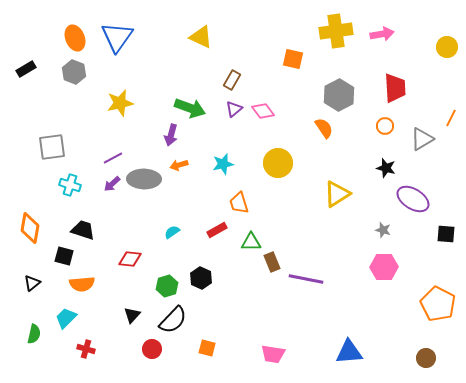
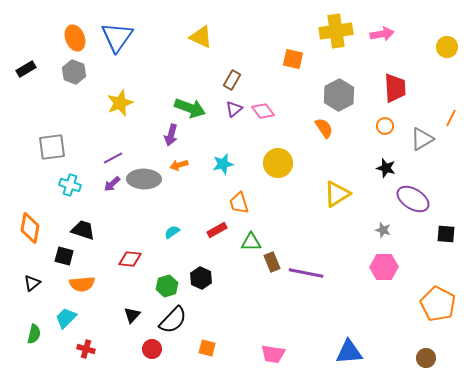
yellow star at (120, 103): rotated 8 degrees counterclockwise
purple line at (306, 279): moved 6 px up
